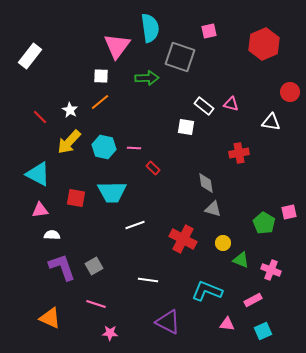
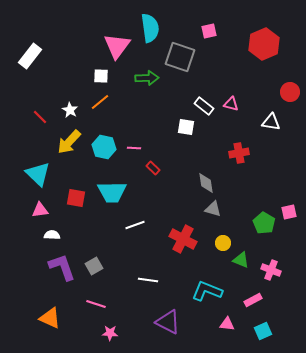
cyan triangle at (38, 174): rotated 16 degrees clockwise
